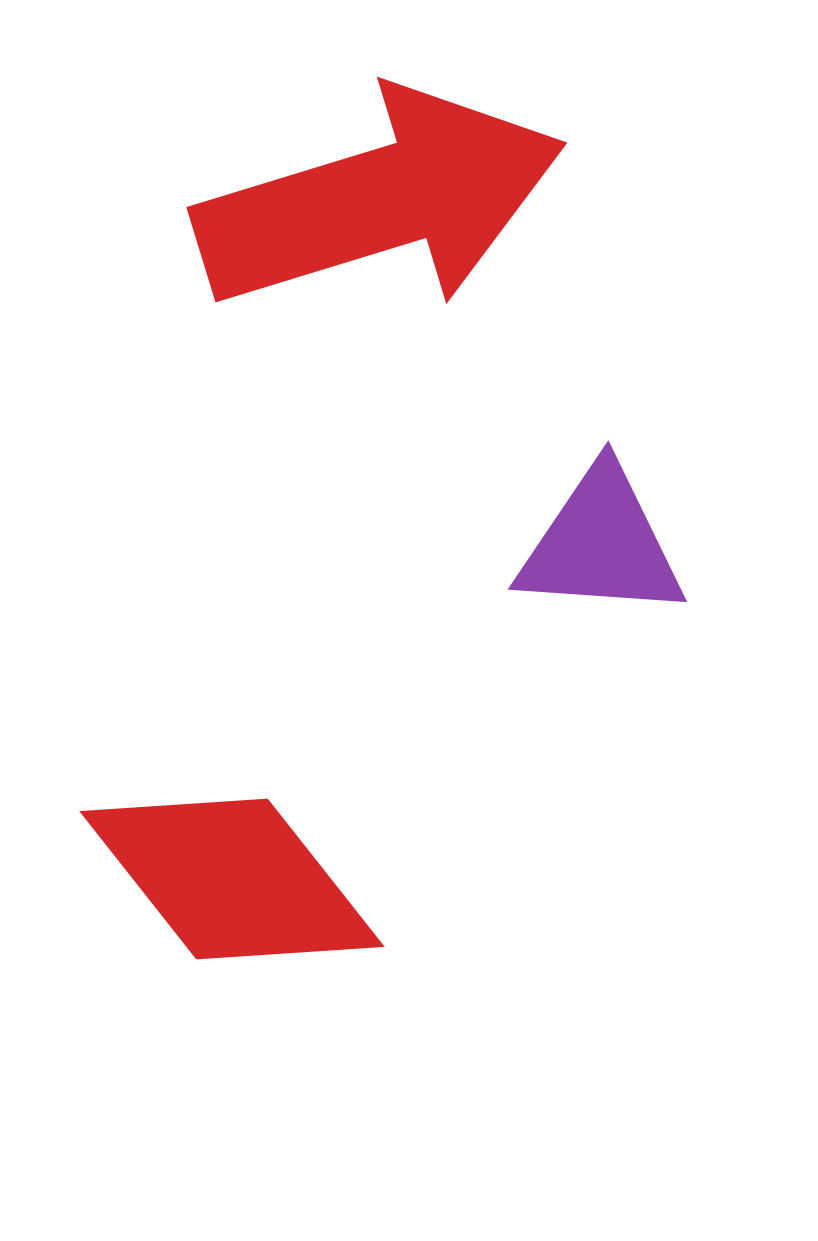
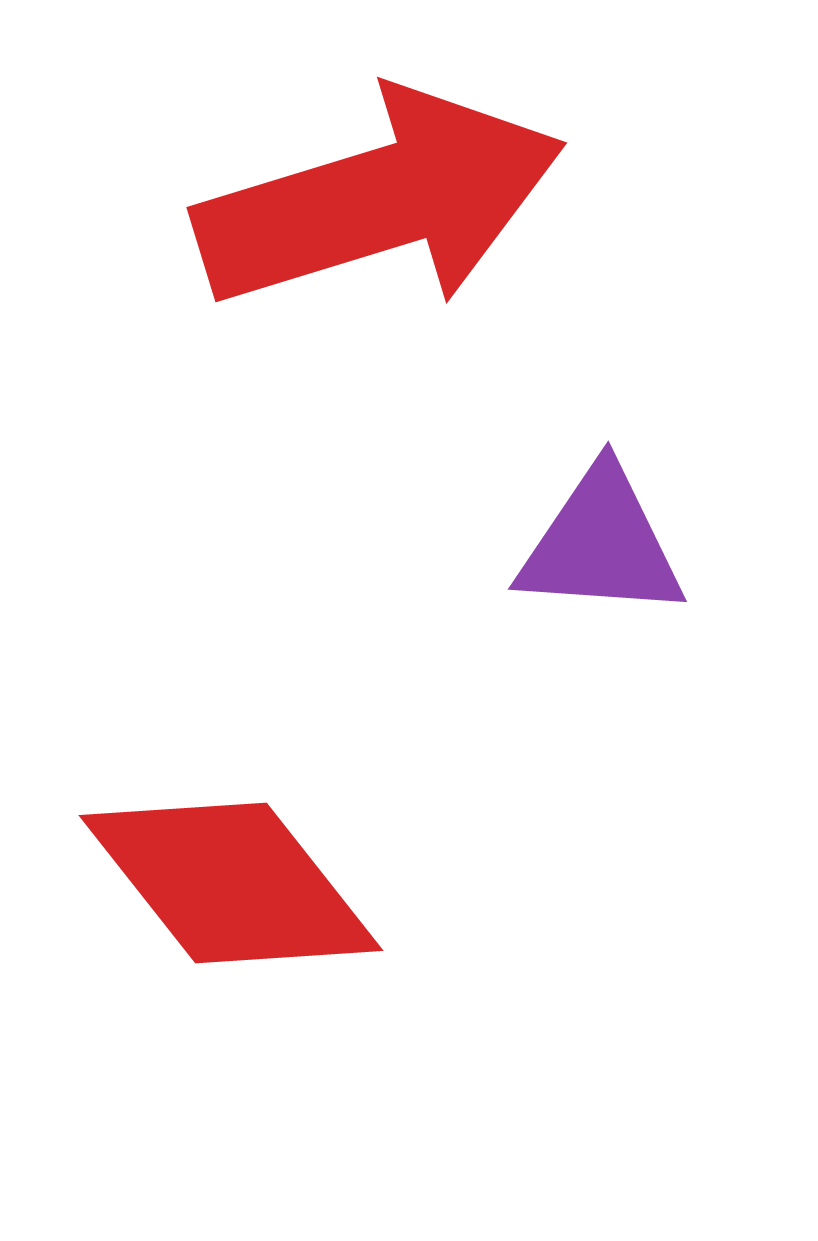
red diamond: moved 1 px left, 4 px down
